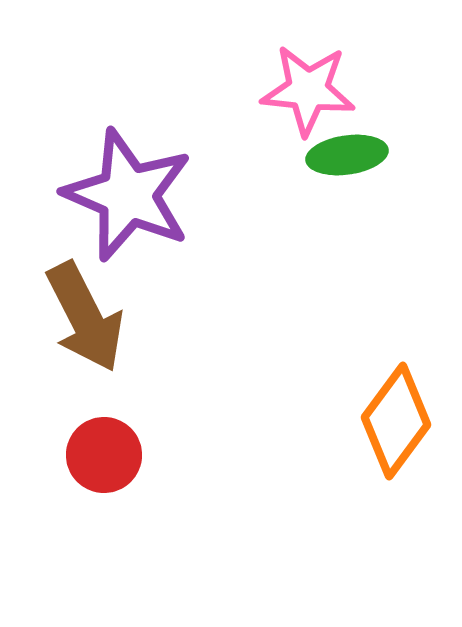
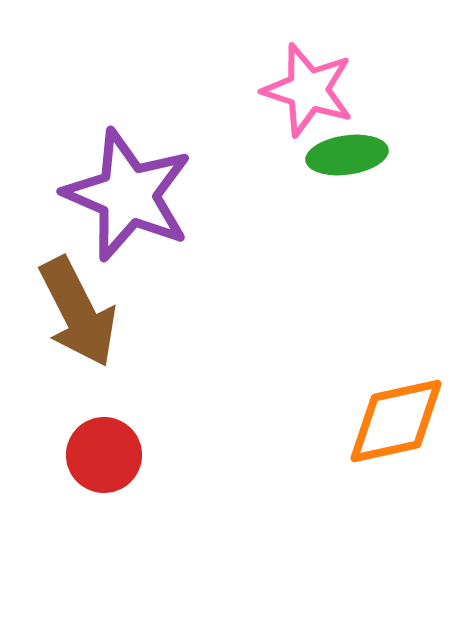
pink star: rotated 12 degrees clockwise
brown arrow: moved 7 px left, 5 px up
orange diamond: rotated 41 degrees clockwise
